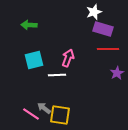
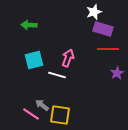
white line: rotated 18 degrees clockwise
gray arrow: moved 2 px left, 3 px up
